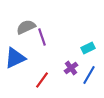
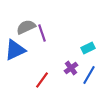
purple line: moved 4 px up
blue triangle: moved 8 px up
